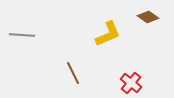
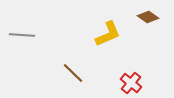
brown line: rotated 20 degrees counterclockwise
